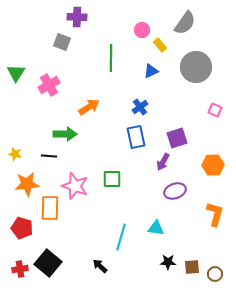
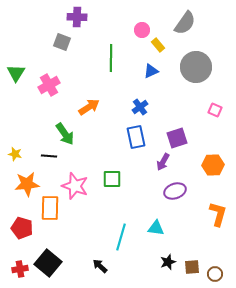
yellow rectangle: moved 2 px left
green arrow: rotated 55 degrees clockwise
orange L-shape: moved 3 px right
black star: rotated 21 degrees counterclockwise
